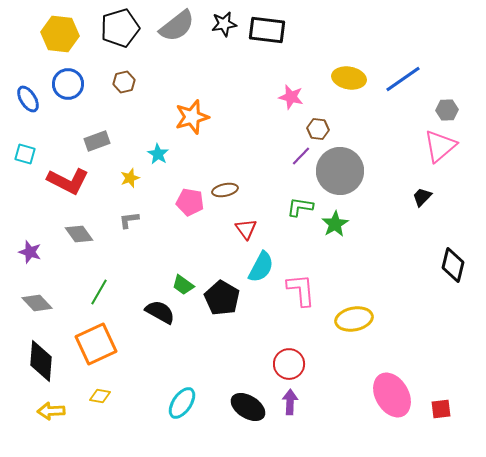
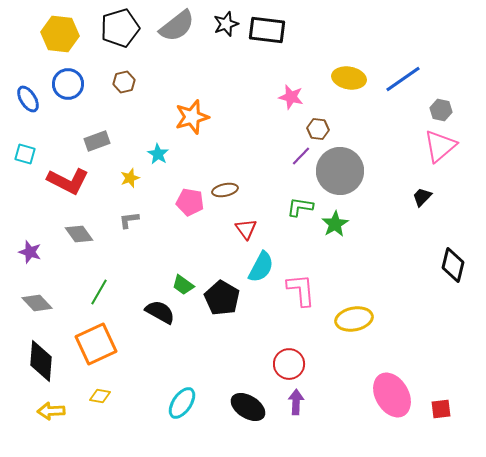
black star at (224, 24): moved 2 px right; rotated 10 degrees counterclockwise
gray hexagon at (447, 110): moved 6 px left; rotated 15 degrees clockwise
purple arrow at (290, 402): moved 6 px right
